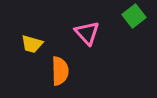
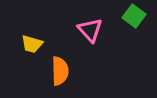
green square: rotated 15 degrees counterclockwise
pink triangle: moved 3 px right, 3 px up
